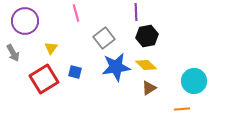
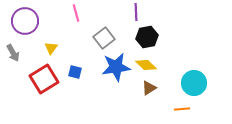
black hexagon: moved 1 px down
cyan circle: moved 2 px down
